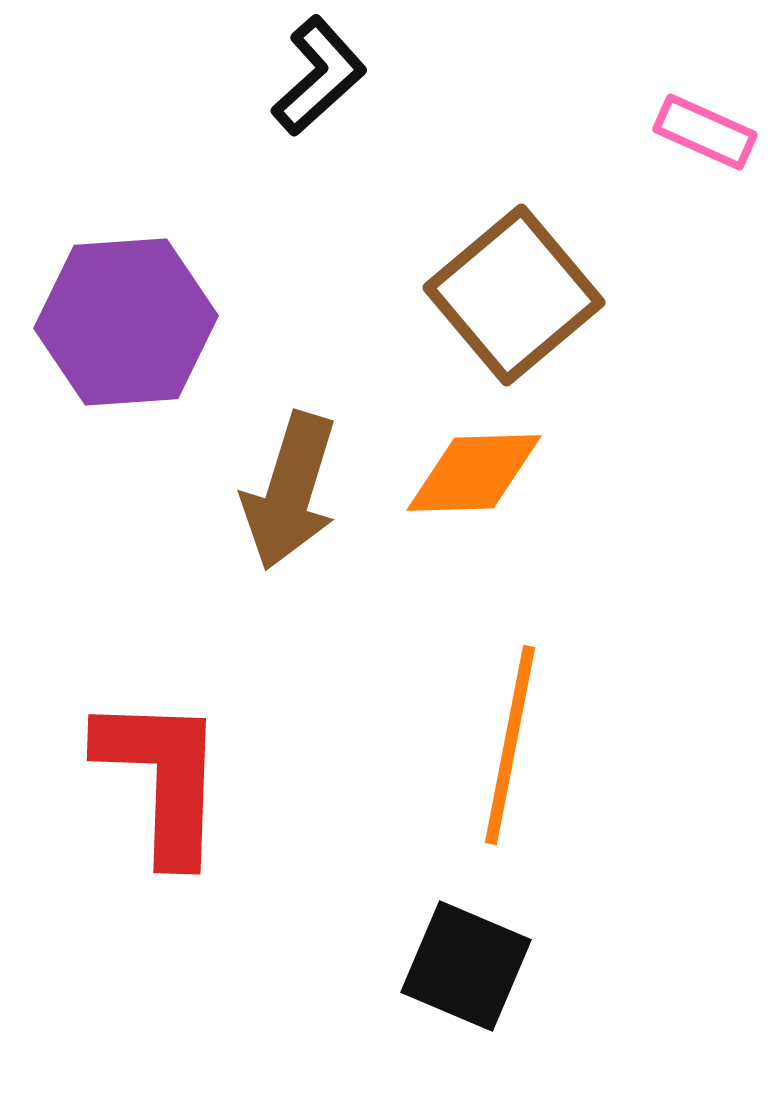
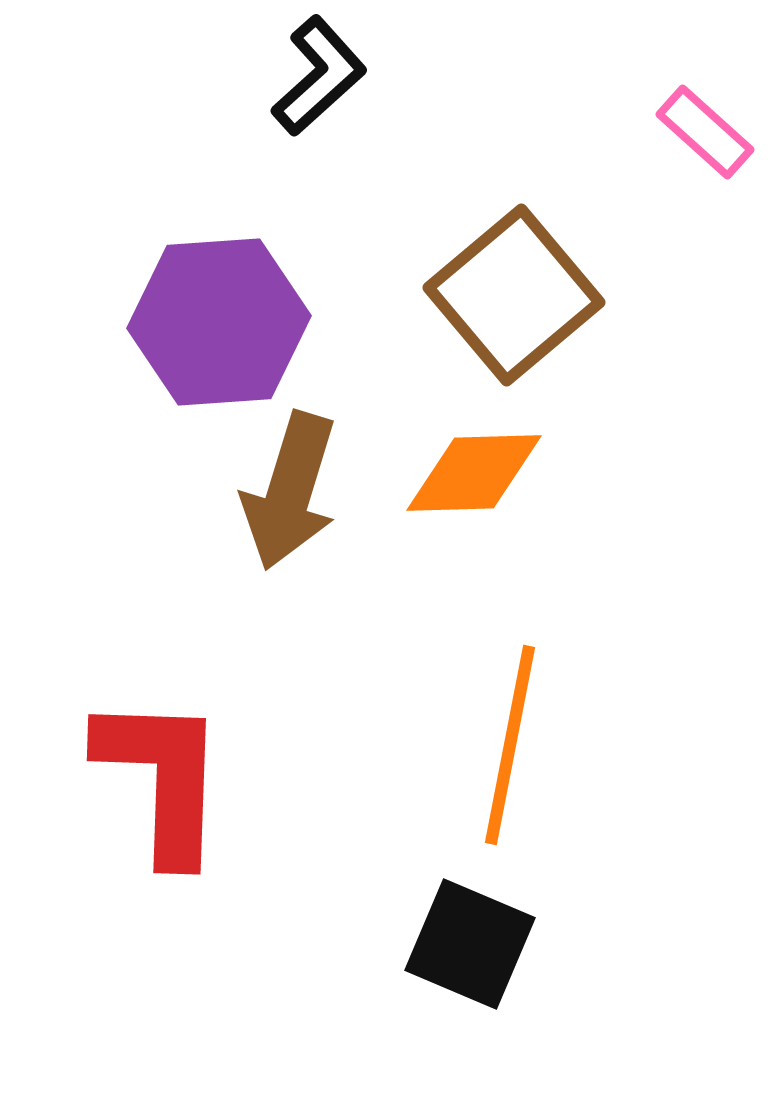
pink rectangle: rotated 18 degrees clockwise
purple hexagon: moved 93 px right
black square: moved 4 px right, 22 px up
